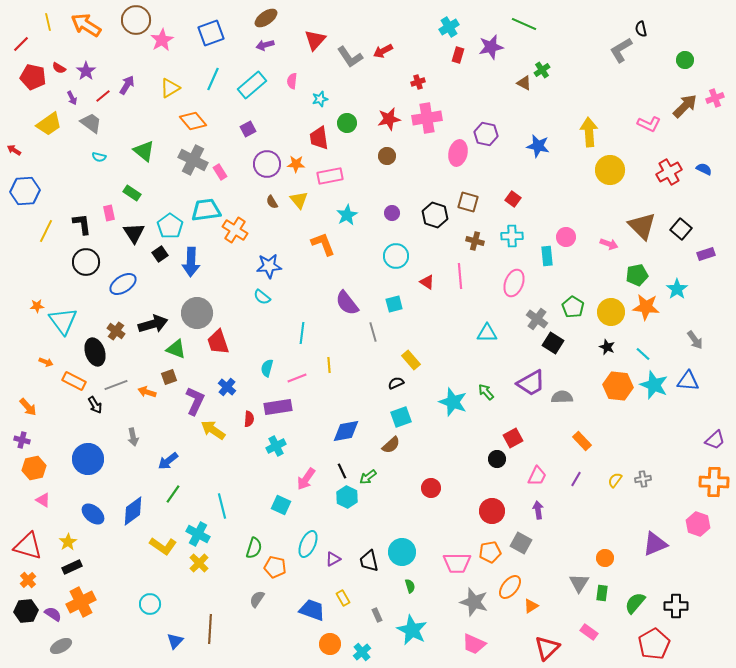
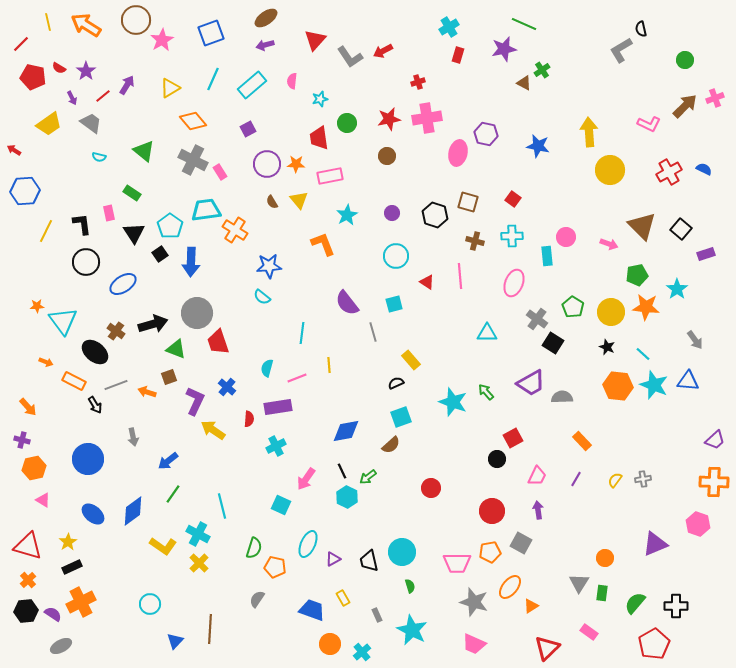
purple star at (491, 47): moved 13 px right, 2 px down
black ellipse at (95, 352): rotated 32 degrees counterclockwise
